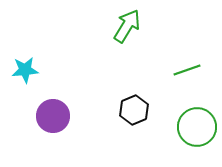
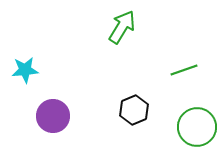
green arrow: moved 5 px left, 1 px down
green line: moved 3 px left
